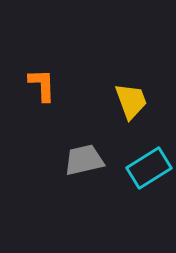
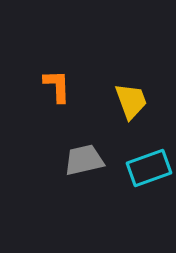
orange L-shape: moved 15 px right, 1 px down
cyan rectangle: rotated 12 degrees clockwise
